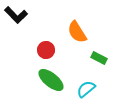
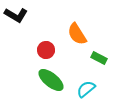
black L-shape: rotated 15 degrees counterclockwise
orange semicircle: moved 2 px down
